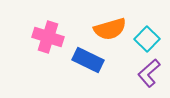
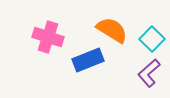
orange semicircle: moved 2 px right, 1 px down; rotated 132 degrees counterclockwise
cyan square: moved 5 px right
blue rectangle: rotated 48 degrees counterclockwise
